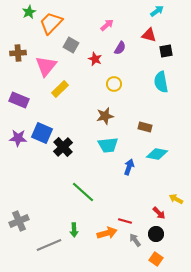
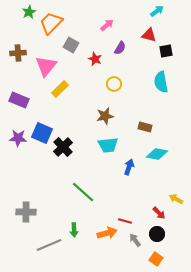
gray cross: moved 7 px right, 9 px up; rotated 24 degrees clockwise
black circle: moved 1 px right
